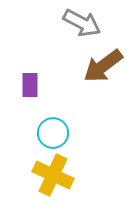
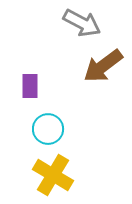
purple rectangle: moved 1 px down
cyan circle: moved 5 px left, 4 px up
yellow cross: rotated 6 degrees clockwise
